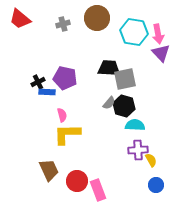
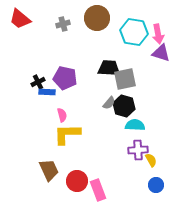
purple triangle: rotated 30 degrees counterclockwise
